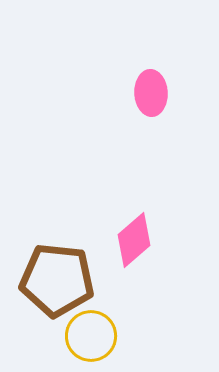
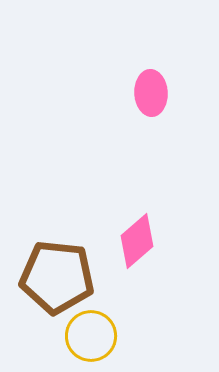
pink diamond: moved 3 px right, 1 px down
brown pentagon: moved 3 px up
